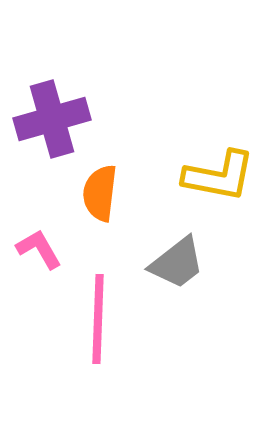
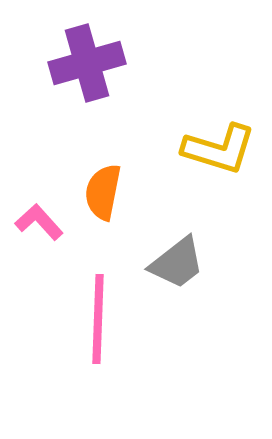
purple cross: moved 35 px right, 56 px up
yellow L-shape: moved 27 px up; rotated 6 degrees clockwise
orange semicircle: moved 3 px right, 1 px up; rotated 4 degrees clockwise
pink L-shape: moved 27 px up; rotated 12 degrees counterclockwise
